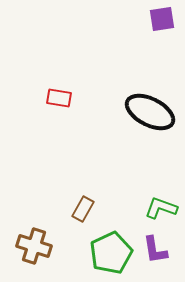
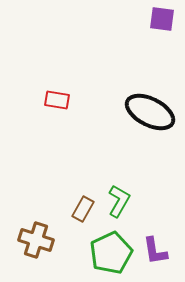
purple square: rotated 16 degrees clockwise
red rectangle: moved 2 px left, 2 px down
green L-shape: moved 42 px left, 7 px up; rotated 100 degrees clockwise
brown cross: moved 2 px right, 6 px up
purple L-shape: moved 1 px down
